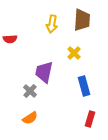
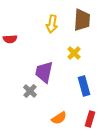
orange semicircle: moved 29 px right
